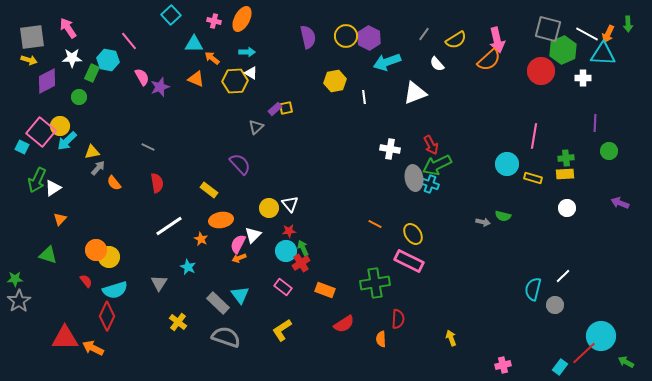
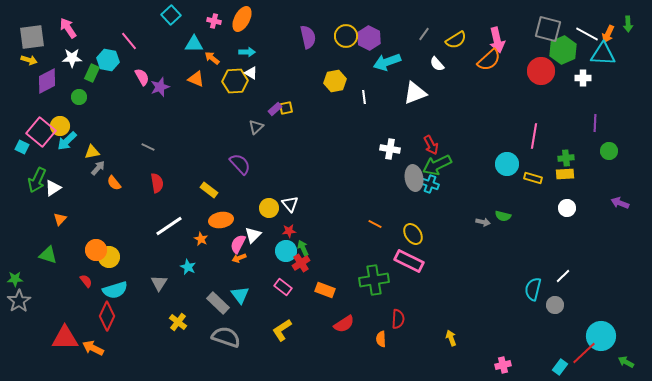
green cross at (375, 283): moved 1 px left, 3 px up
